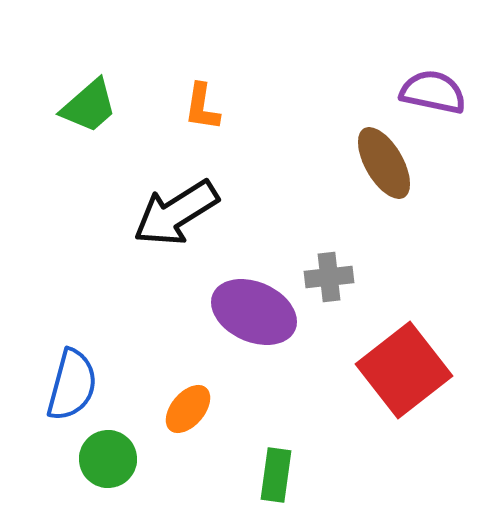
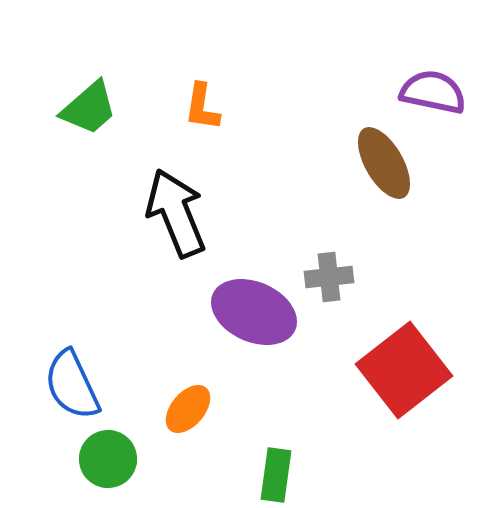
green trapezoid: moved 2 px down
black arrow: rotated 100 degrees clockwise
blue semicircle: rotated 140 degrees clockwise
